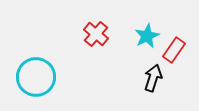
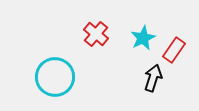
cyan star: moved 4 px left, 2 px down
cyan circle: moved 19 px right
